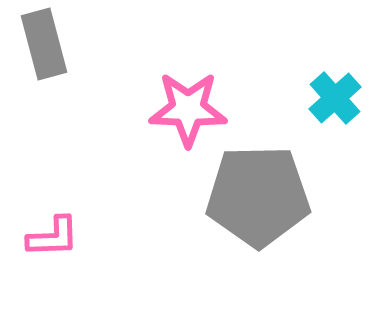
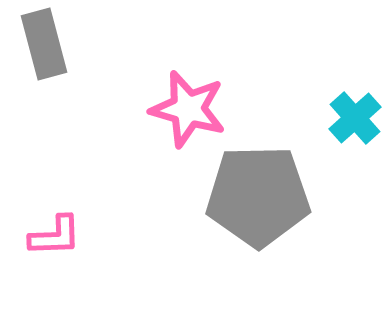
cyan cross: moved 20 px right, 20 px down
pink star: rotated 14 degrees clockwise
pink L-shape: moved 2 px right, 1 px up
